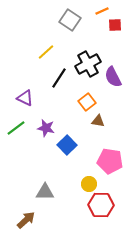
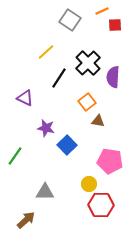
black cross: moved 1 px up; rotated 15 degrees counterclockwise
purple semicircle: rotated 30 degrees clockwise
green line: moved 1 px left, 28 px down; rotated 18 degrees counterclockwise
